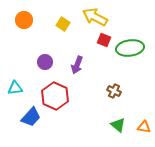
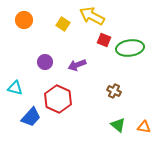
yellow arrow: moved 3 px left, 1 px up
purple arrow: rotated 48 degrees clockwise
cyan triangle: rotated 21 degrees clockwise
red hexagon: moved 3 px right, 3 px down
